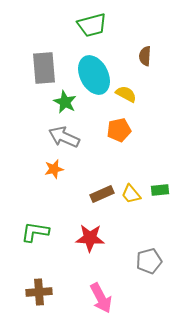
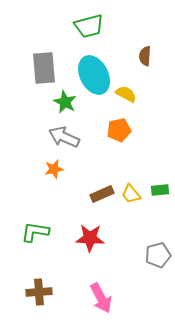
green trapezoid: moved 3 px left, 1 px down
gray pentagon: moved 9 px right, 6 px up
